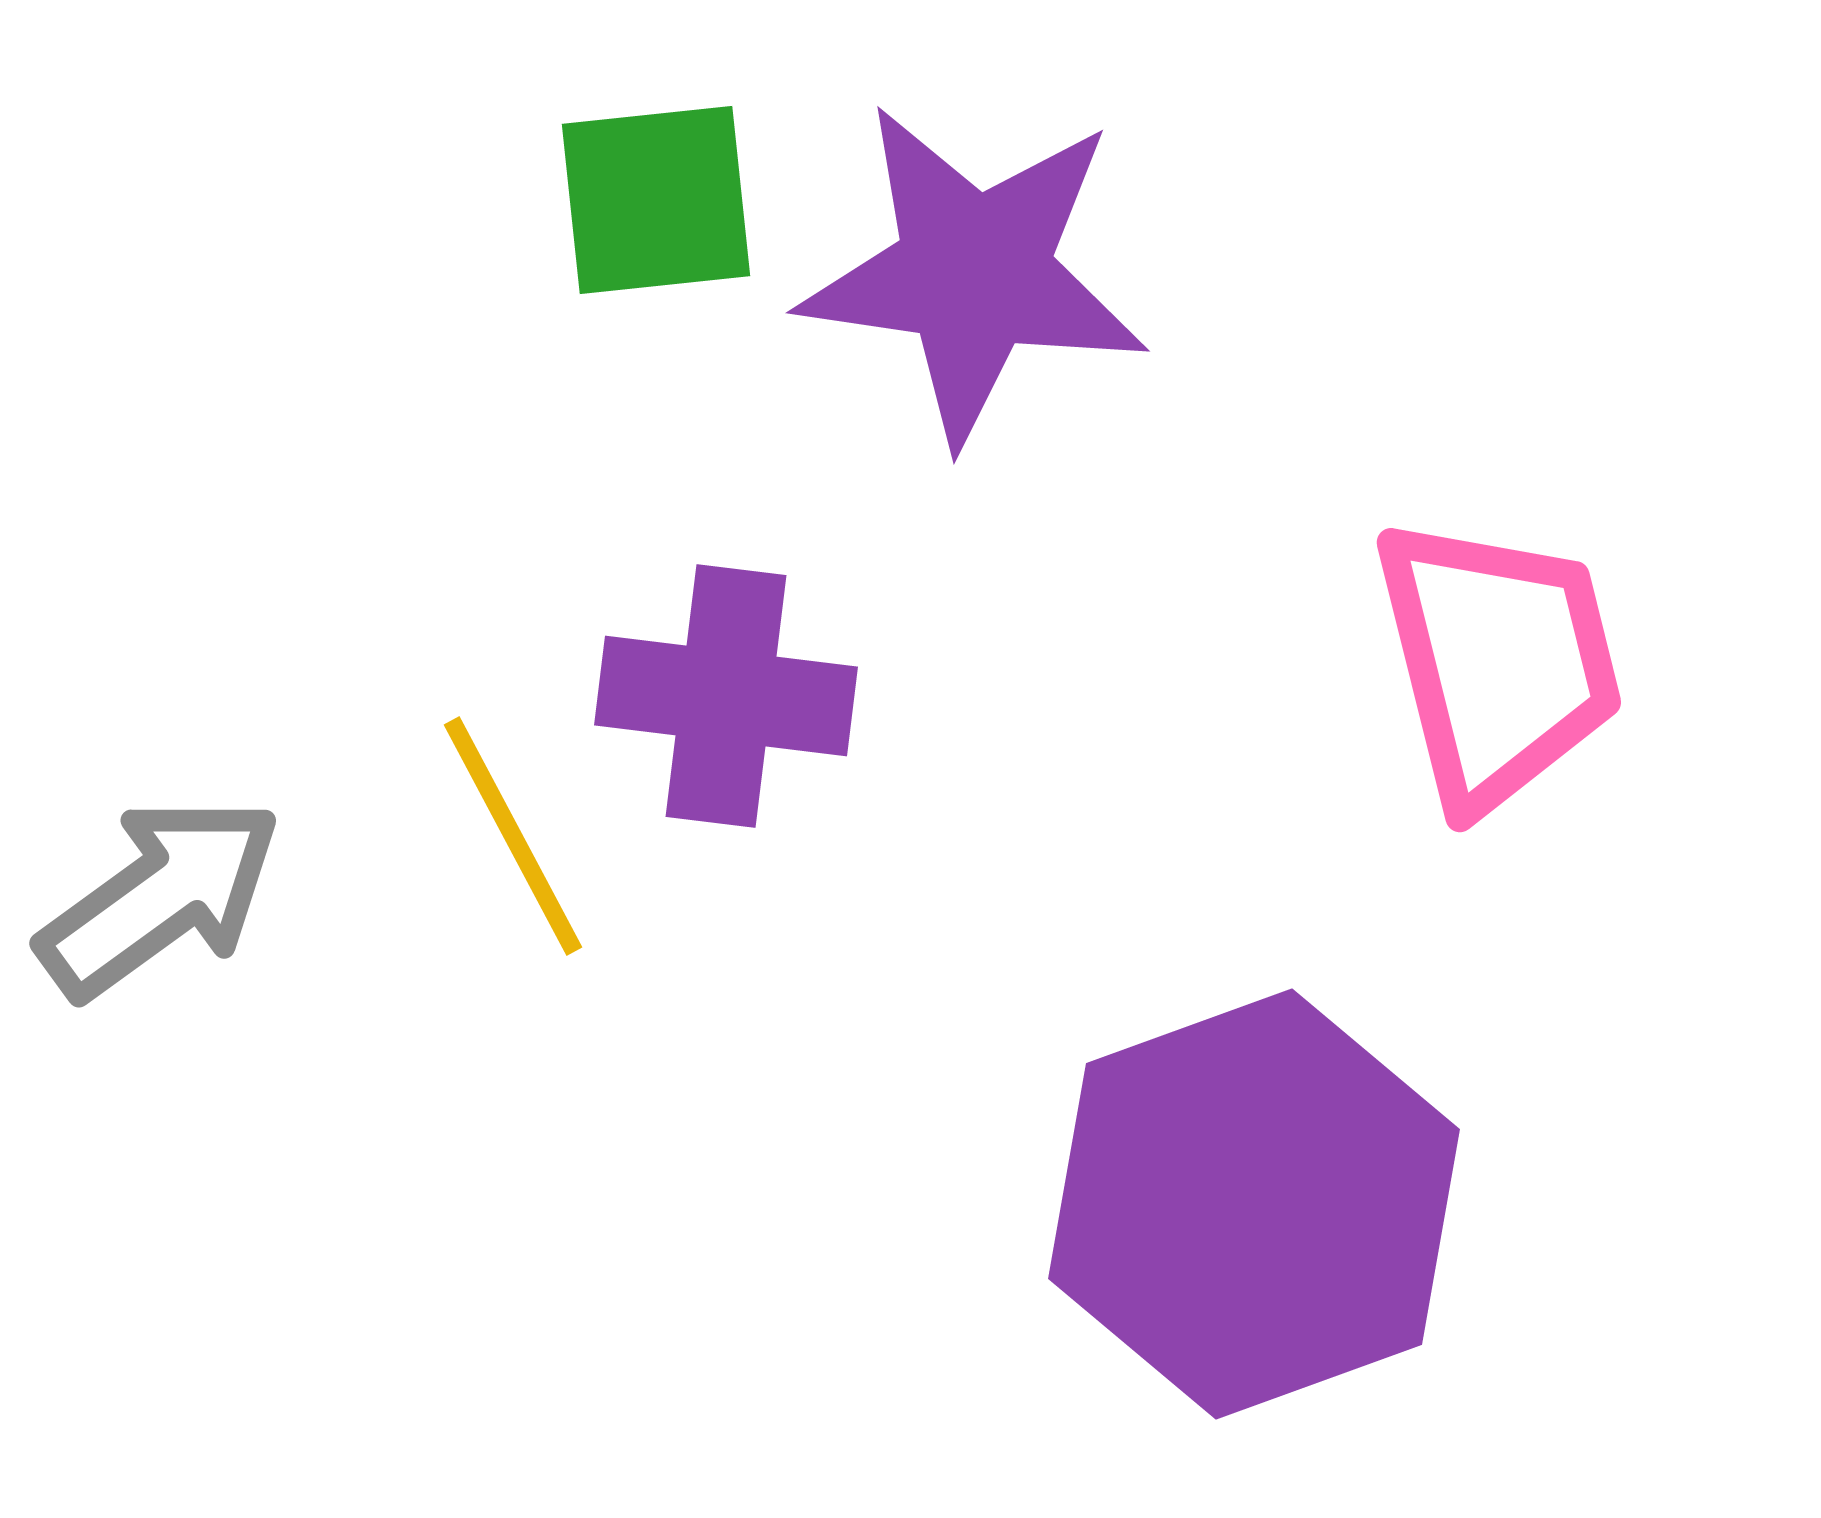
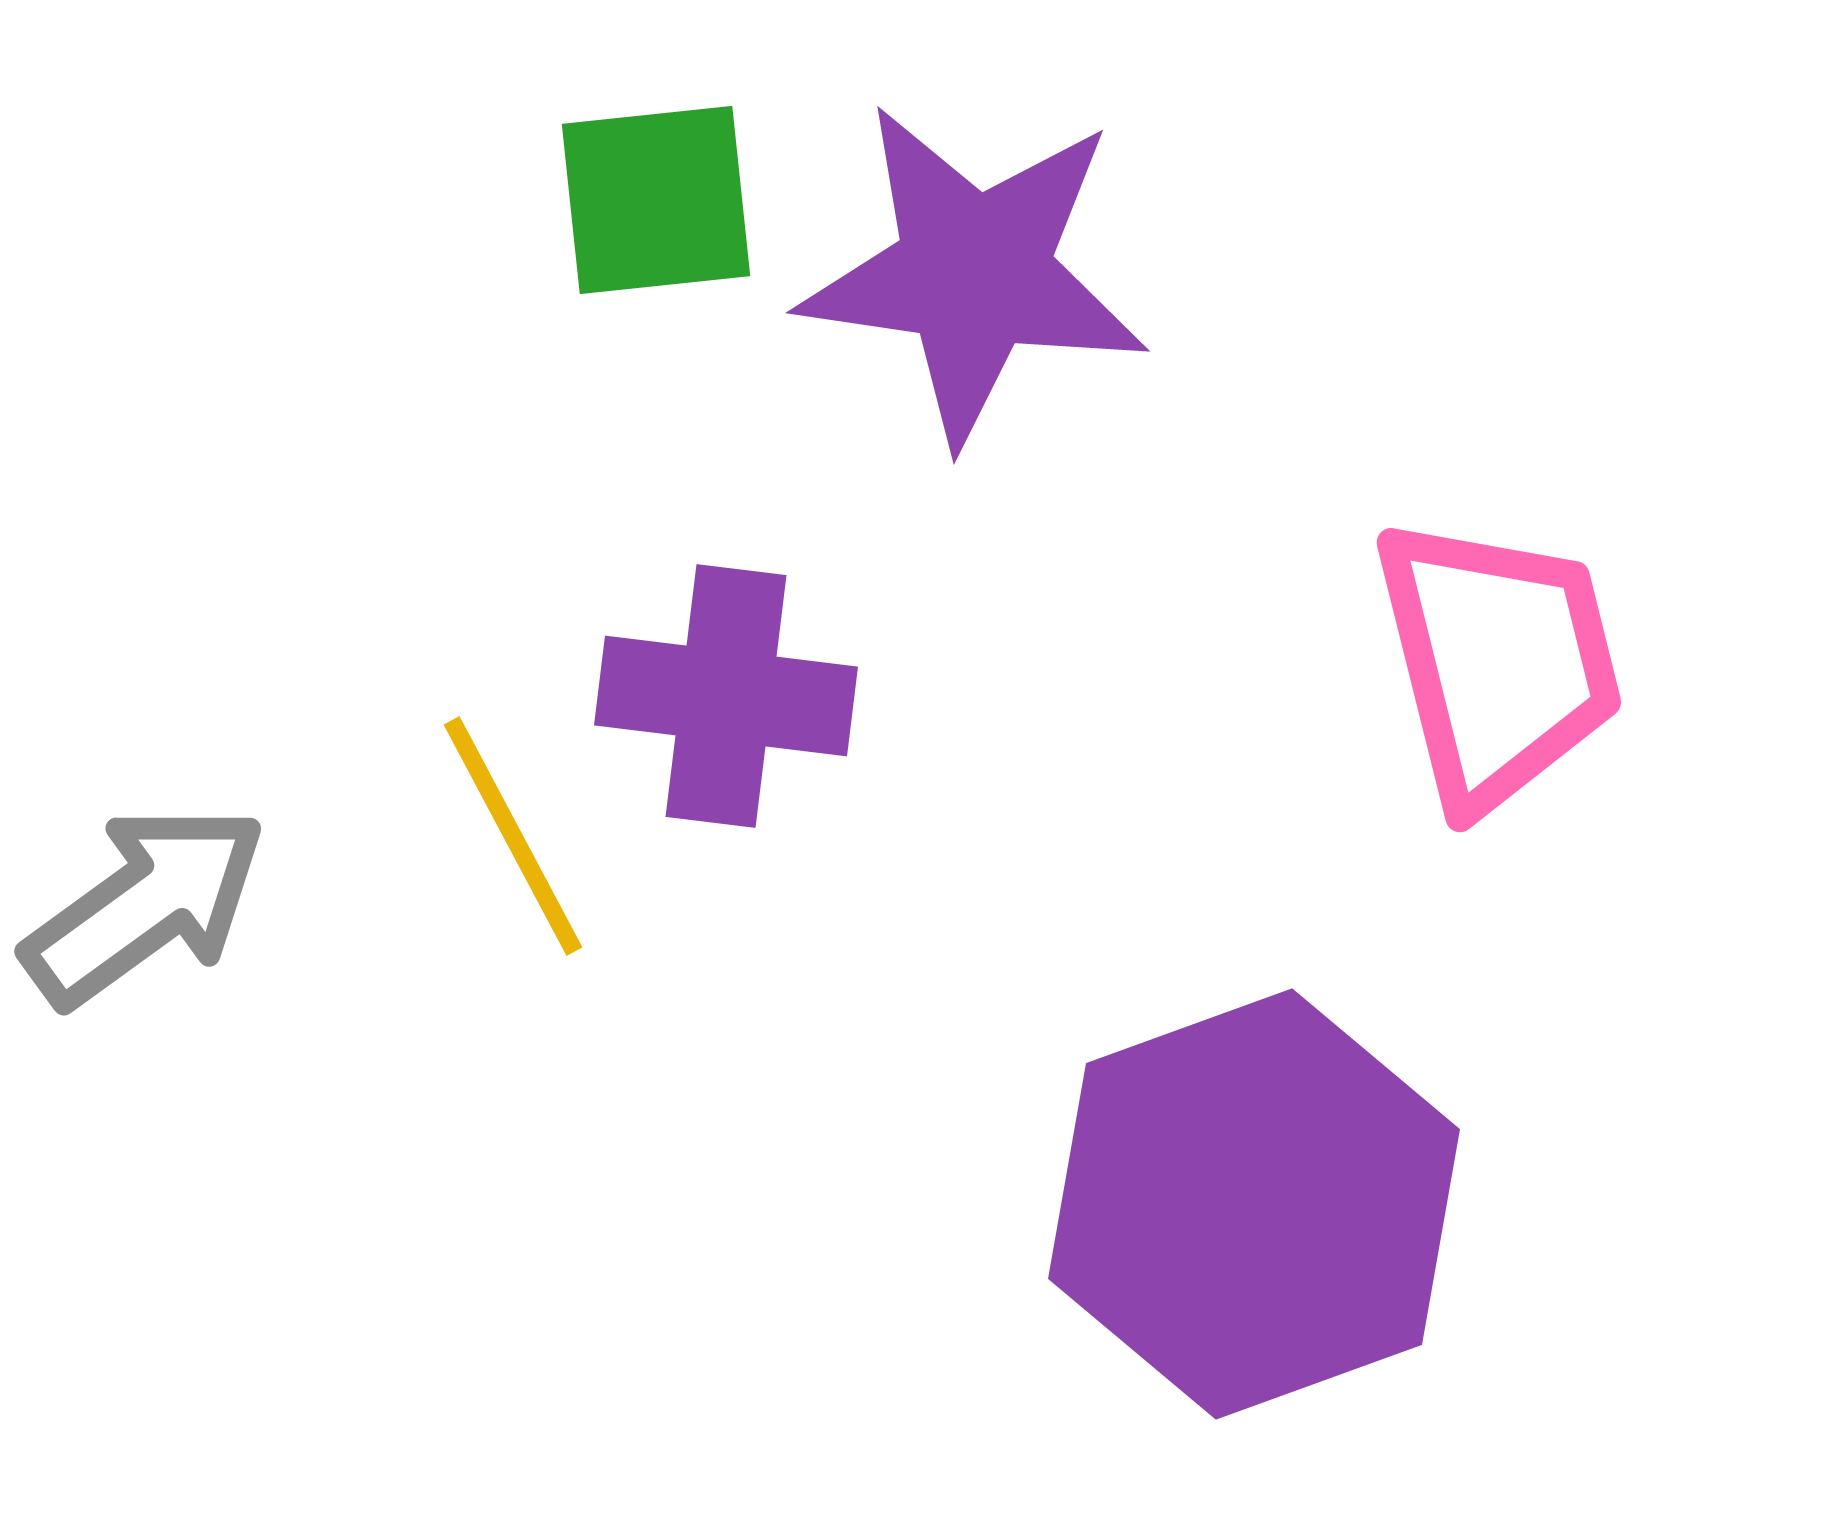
gray arrow: moved 15 px left, 8 px down
